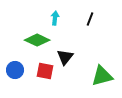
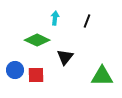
black line: moved 3 px left, 2 px down
red square: moved 9 px left, 4 px down; rotated 12 degrees counterclockwise
green triangle: rotated 15 degrees clockwise
